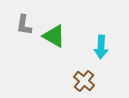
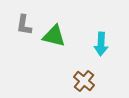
green triangle: rotated 15 degrees counterclockwise
cyan arrow: moved 3 px up
